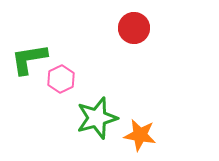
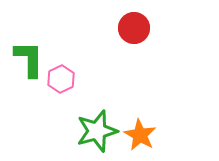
green L-shape: rotated 99 degrees clockwise
green star: moved 13 px down
orange star: rotated 20 degrees clockwise
